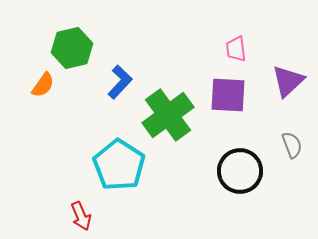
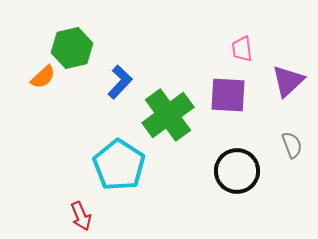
pink trapezoid: moved 6 px right
orange semicircle: moved 8 px up; rotated 12 degrees clockwise
black circle: moved 3 px left
